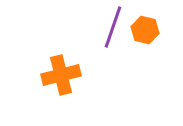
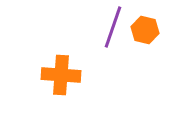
orange cross: rotated 18 degrees clockwise
